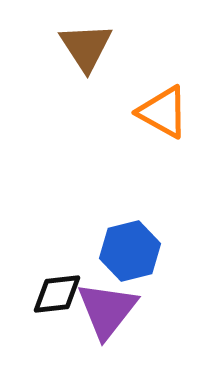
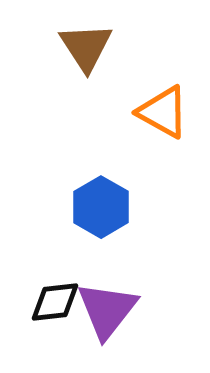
blue hexagon: moved 29 px left, 44 px up; rotated 16 degrees counterclockwise
black diamond: moved 2 px left, 8 px down
